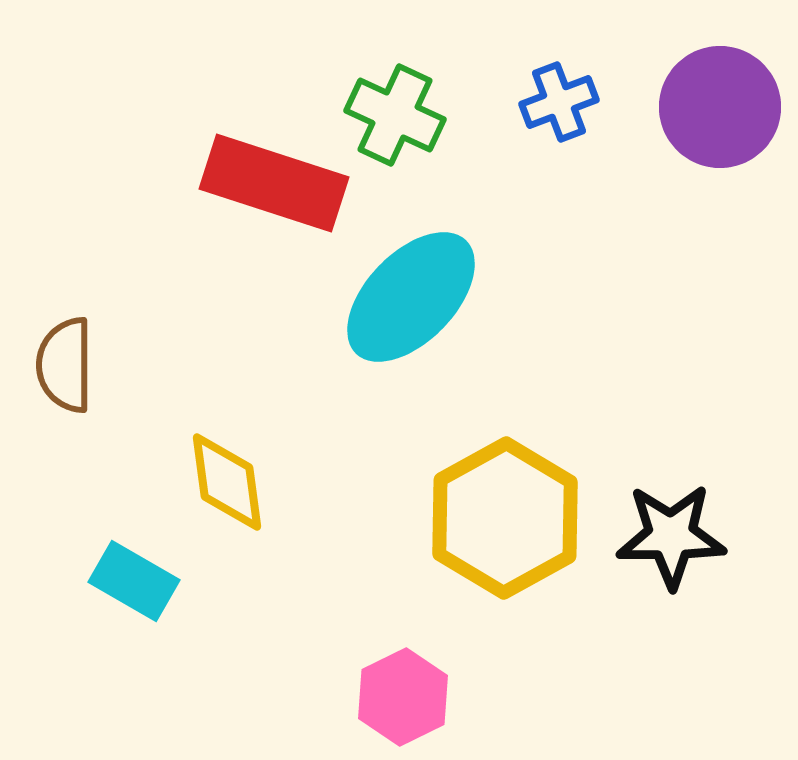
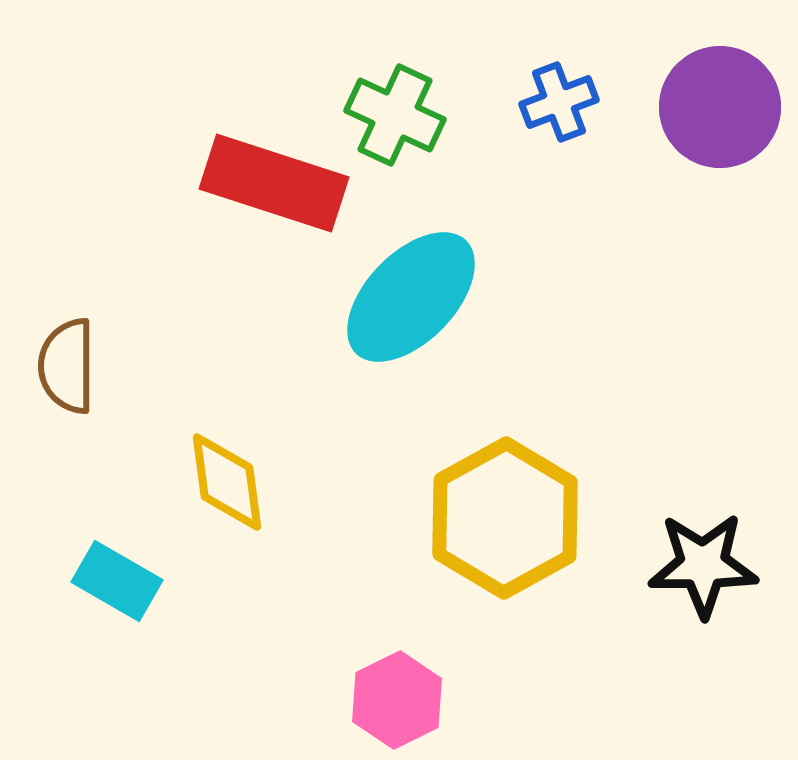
brown semicircle: moved 2 px right, 1 px down
black star: moved 32 px right, 29 px down
cyan rectangle: moved 17 px left
pink hexagon: moved 6 px left, 3 px down
